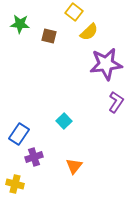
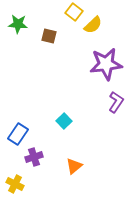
green star: moved 2 px left
yellow semicircle: moved 4 px right, 7 px up
blue rectangle: moved 1 px left
orange triangle: rotated 12 degrees clockwise
yellow cross: rotated 12 degrees clockwise
